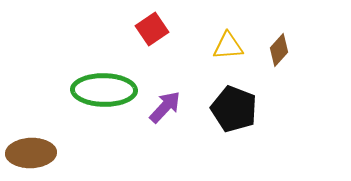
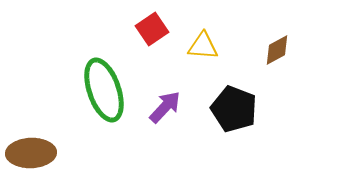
yellow triangle: moved 25 px left; rotated 8 degrees clockwise
brown diamond: moved 2 px left; rotated 20 degrees clockwise
green ellipse: rotated 70 degrees clockwise
